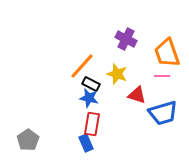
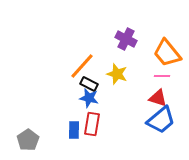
orange trapezoid: rotated 20 degrees counterclockwise
black rectangle: moved 2 px left
red triangle: moved 21 px right, 3 px down
blue trapezoid: moved 2 px left, 7 px down; rotated 24 degrees counterclockwise
blue rectangle: moved 12 px left, 13 px up; rotated 24 degrees clockwise
